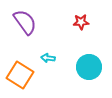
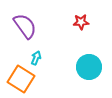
purple semicircle: moved 4 px down
cyan arrow: moved 12 px left; rotated 104 degrees clockwise
orange square: moved 1 px right, 4 px down
